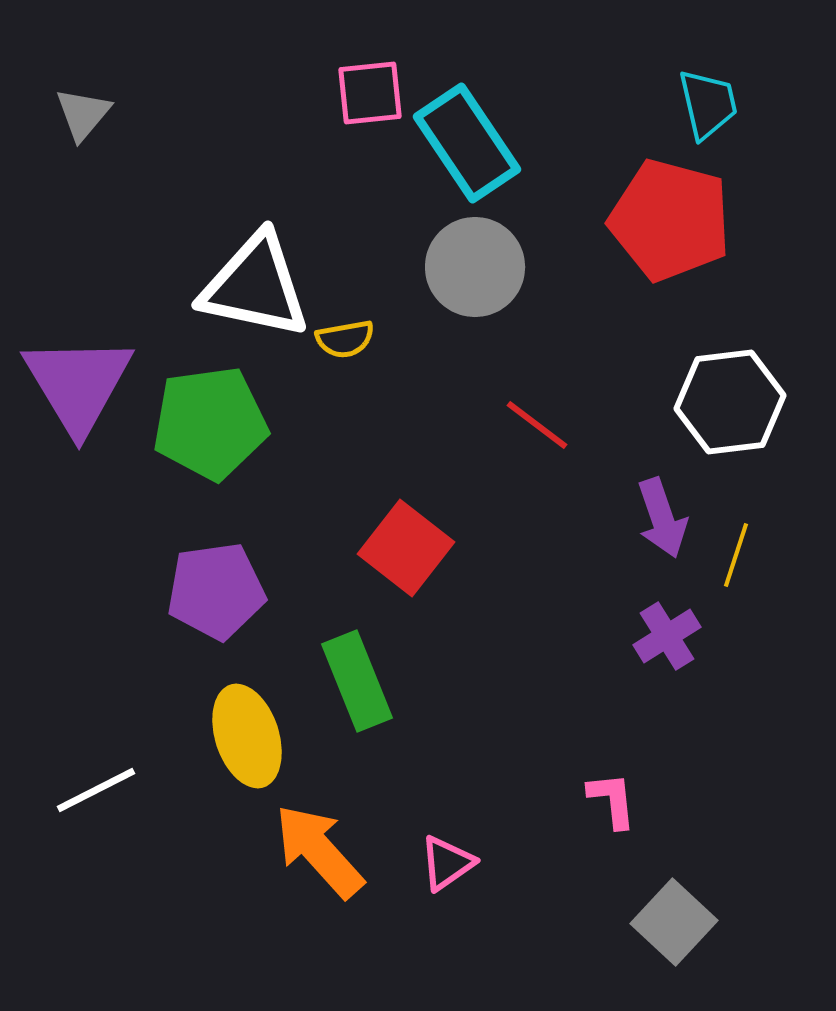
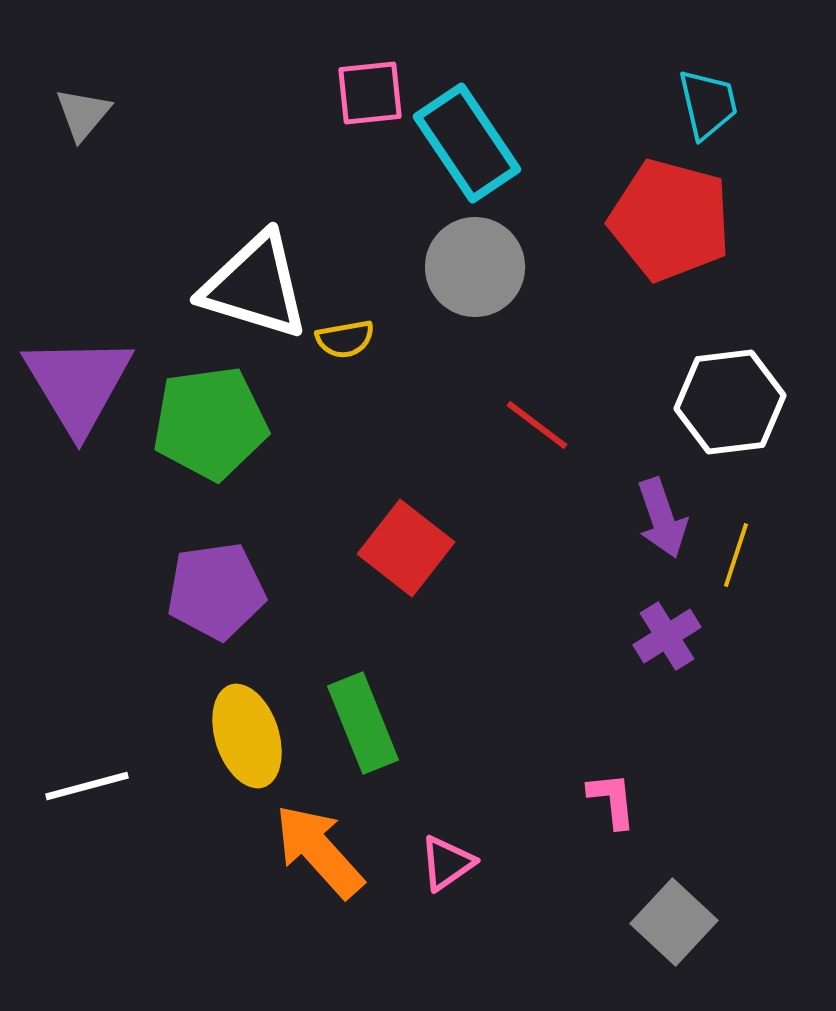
white triangle: rotated 5 degrees clockwise
green rectangle: moved 6 px right, 42 px down
white line: moved 9 px left, 4 px up; rotated 12 degrees clockwise
